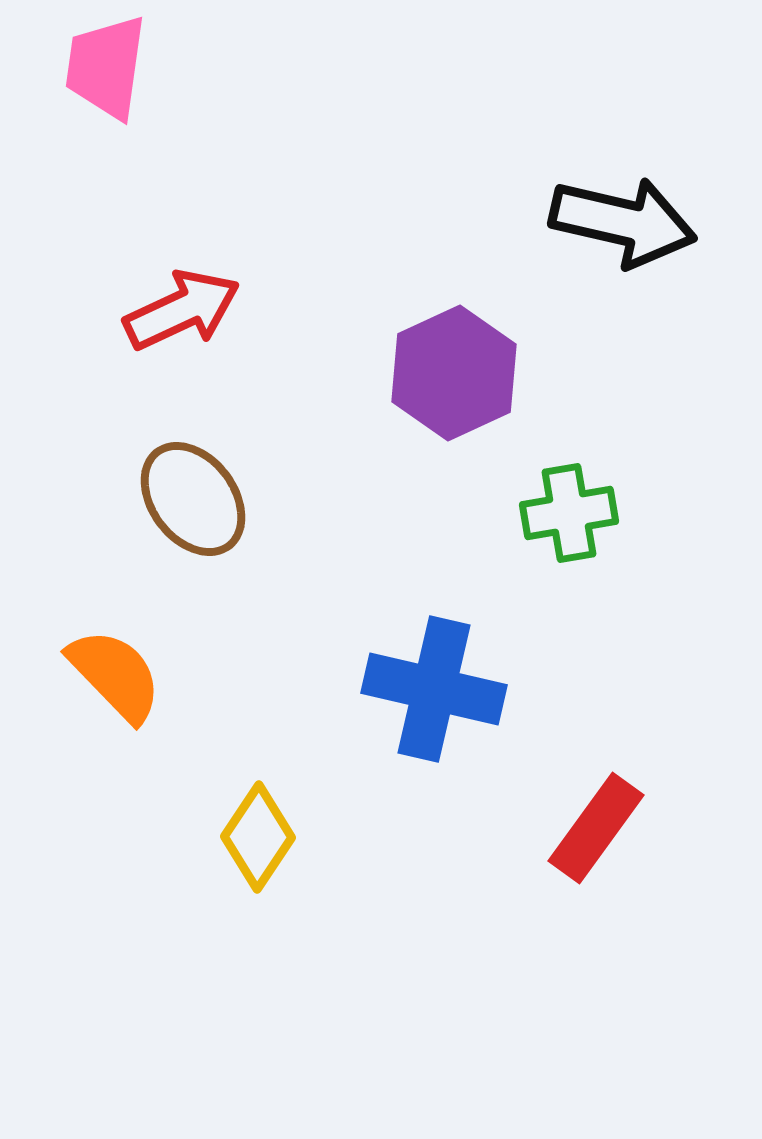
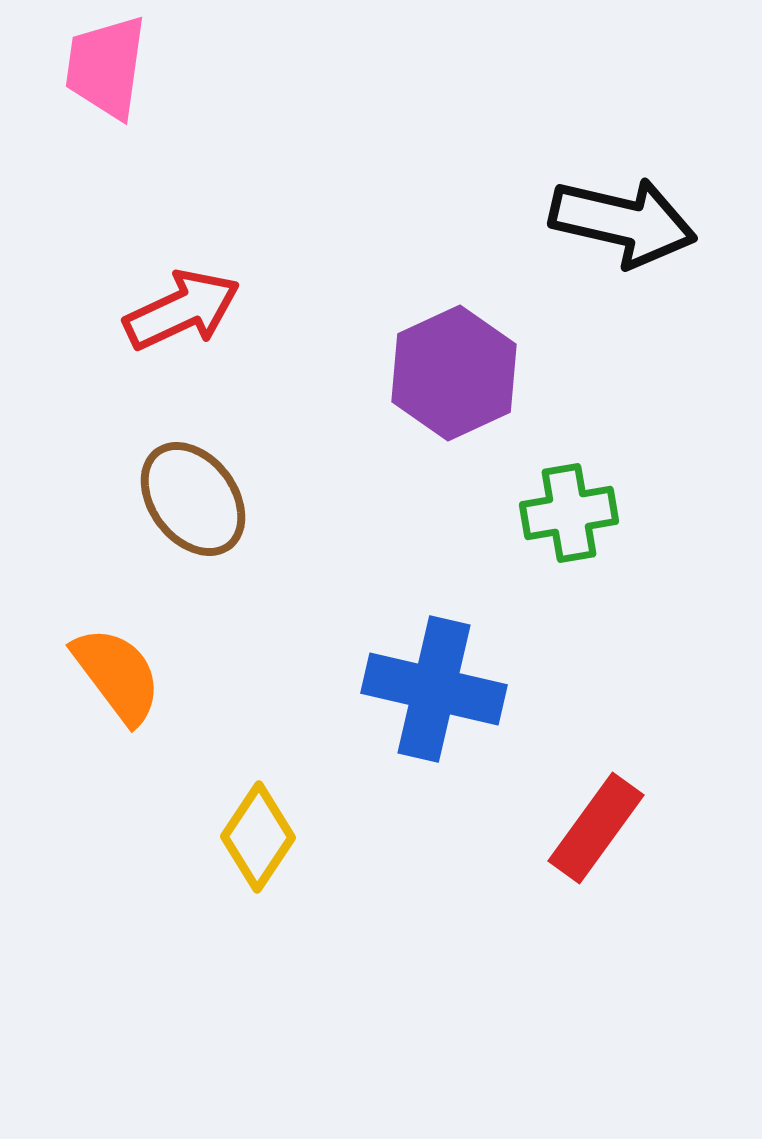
orange semicircle: moved 2 px right; rotated 7 degrees clockwise
